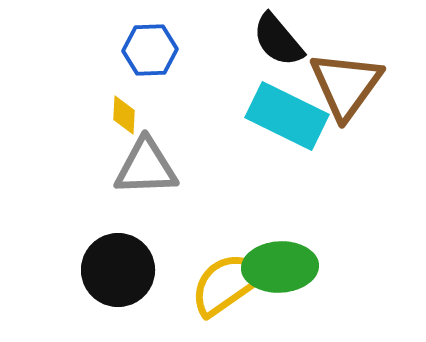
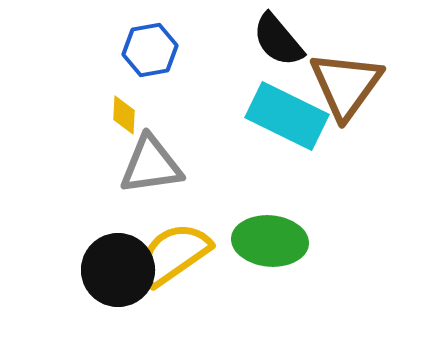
blue hexagon: rotated 8 degrees counterclockwise
gray triangle: moved 5 px right, 2 px up; rotated 6 degrees counterclockwise
green ellipse: moved 10 px left, 26 px up; rotated 8 degrees clockwise
yellow semicircle: moved 53 px left, 30 px up
